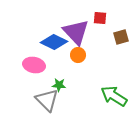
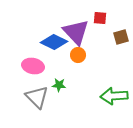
pink ellipse: moved 1 px left, 1 px down
green arrow: rotated 36 degrees counterclockwise
gray triangle: moved 10 px left, 3 px up
